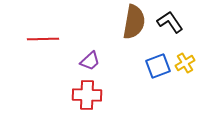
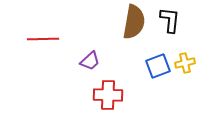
black L-shape: moved 2 px up; rotated 40 degrees clockwise
yellow cross: rotated 18 degrees clockwise
red cross: moved 21 px right
